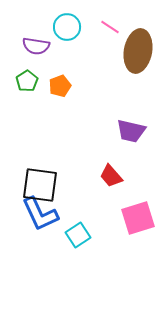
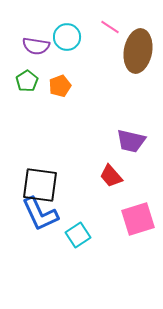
cyan circle: moved 10 px down
purple trapezoid: moved 10 px down
pink square: moved 1 px down
